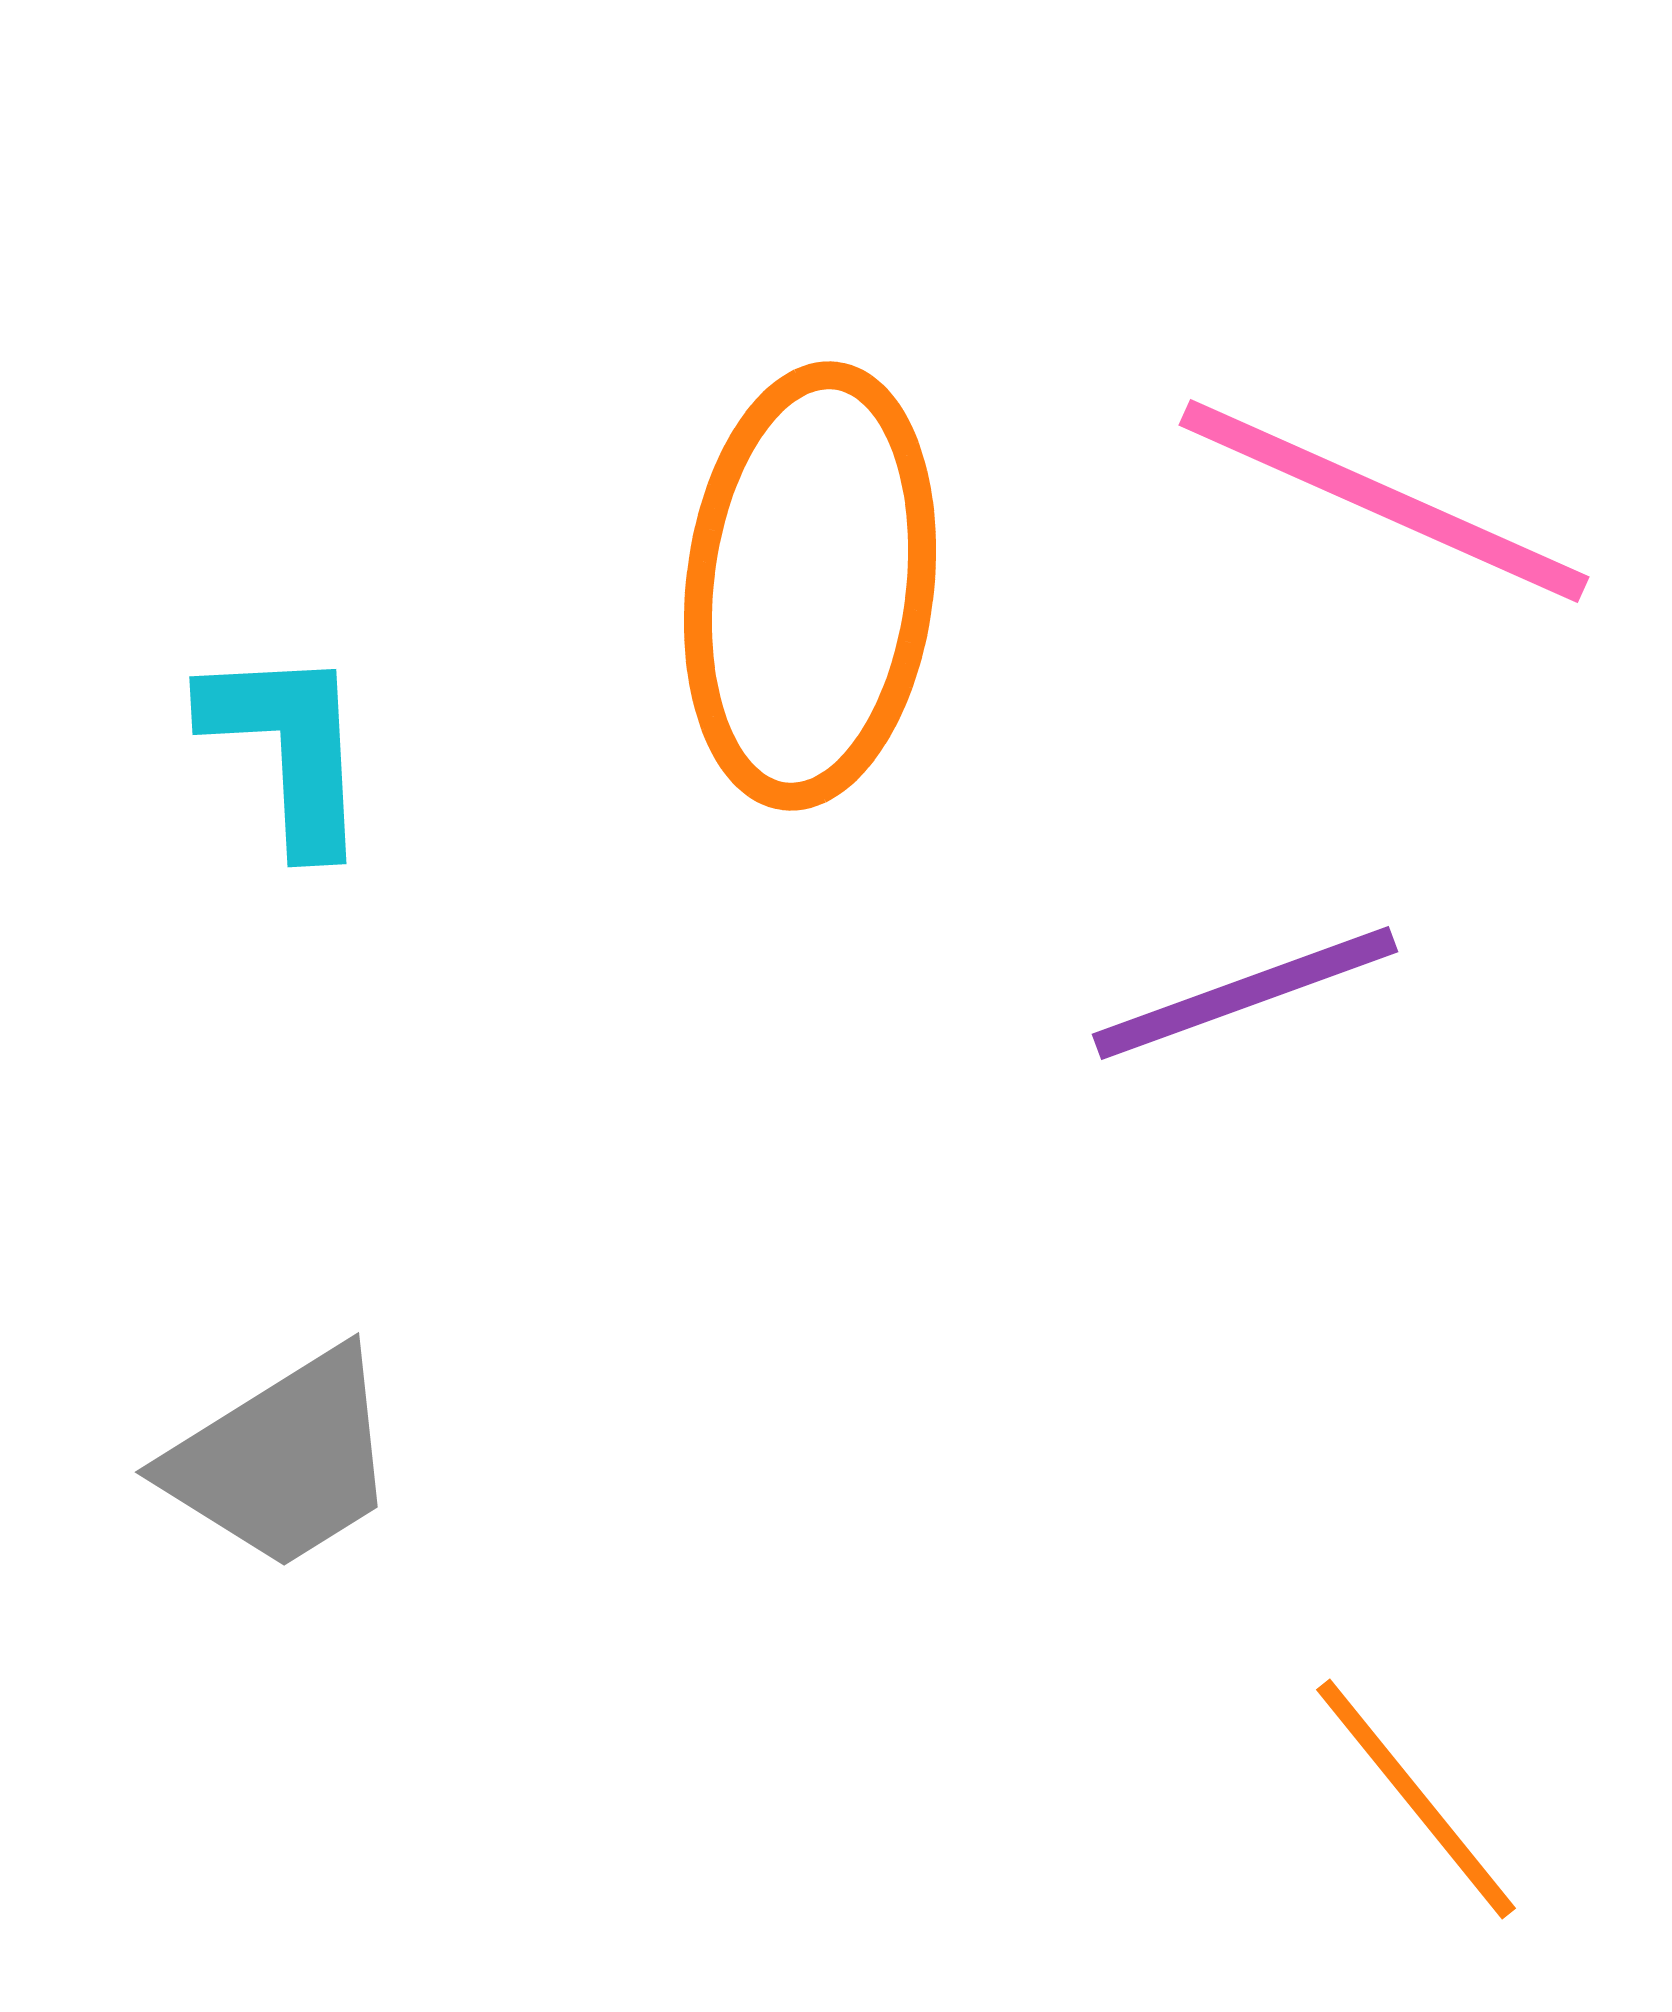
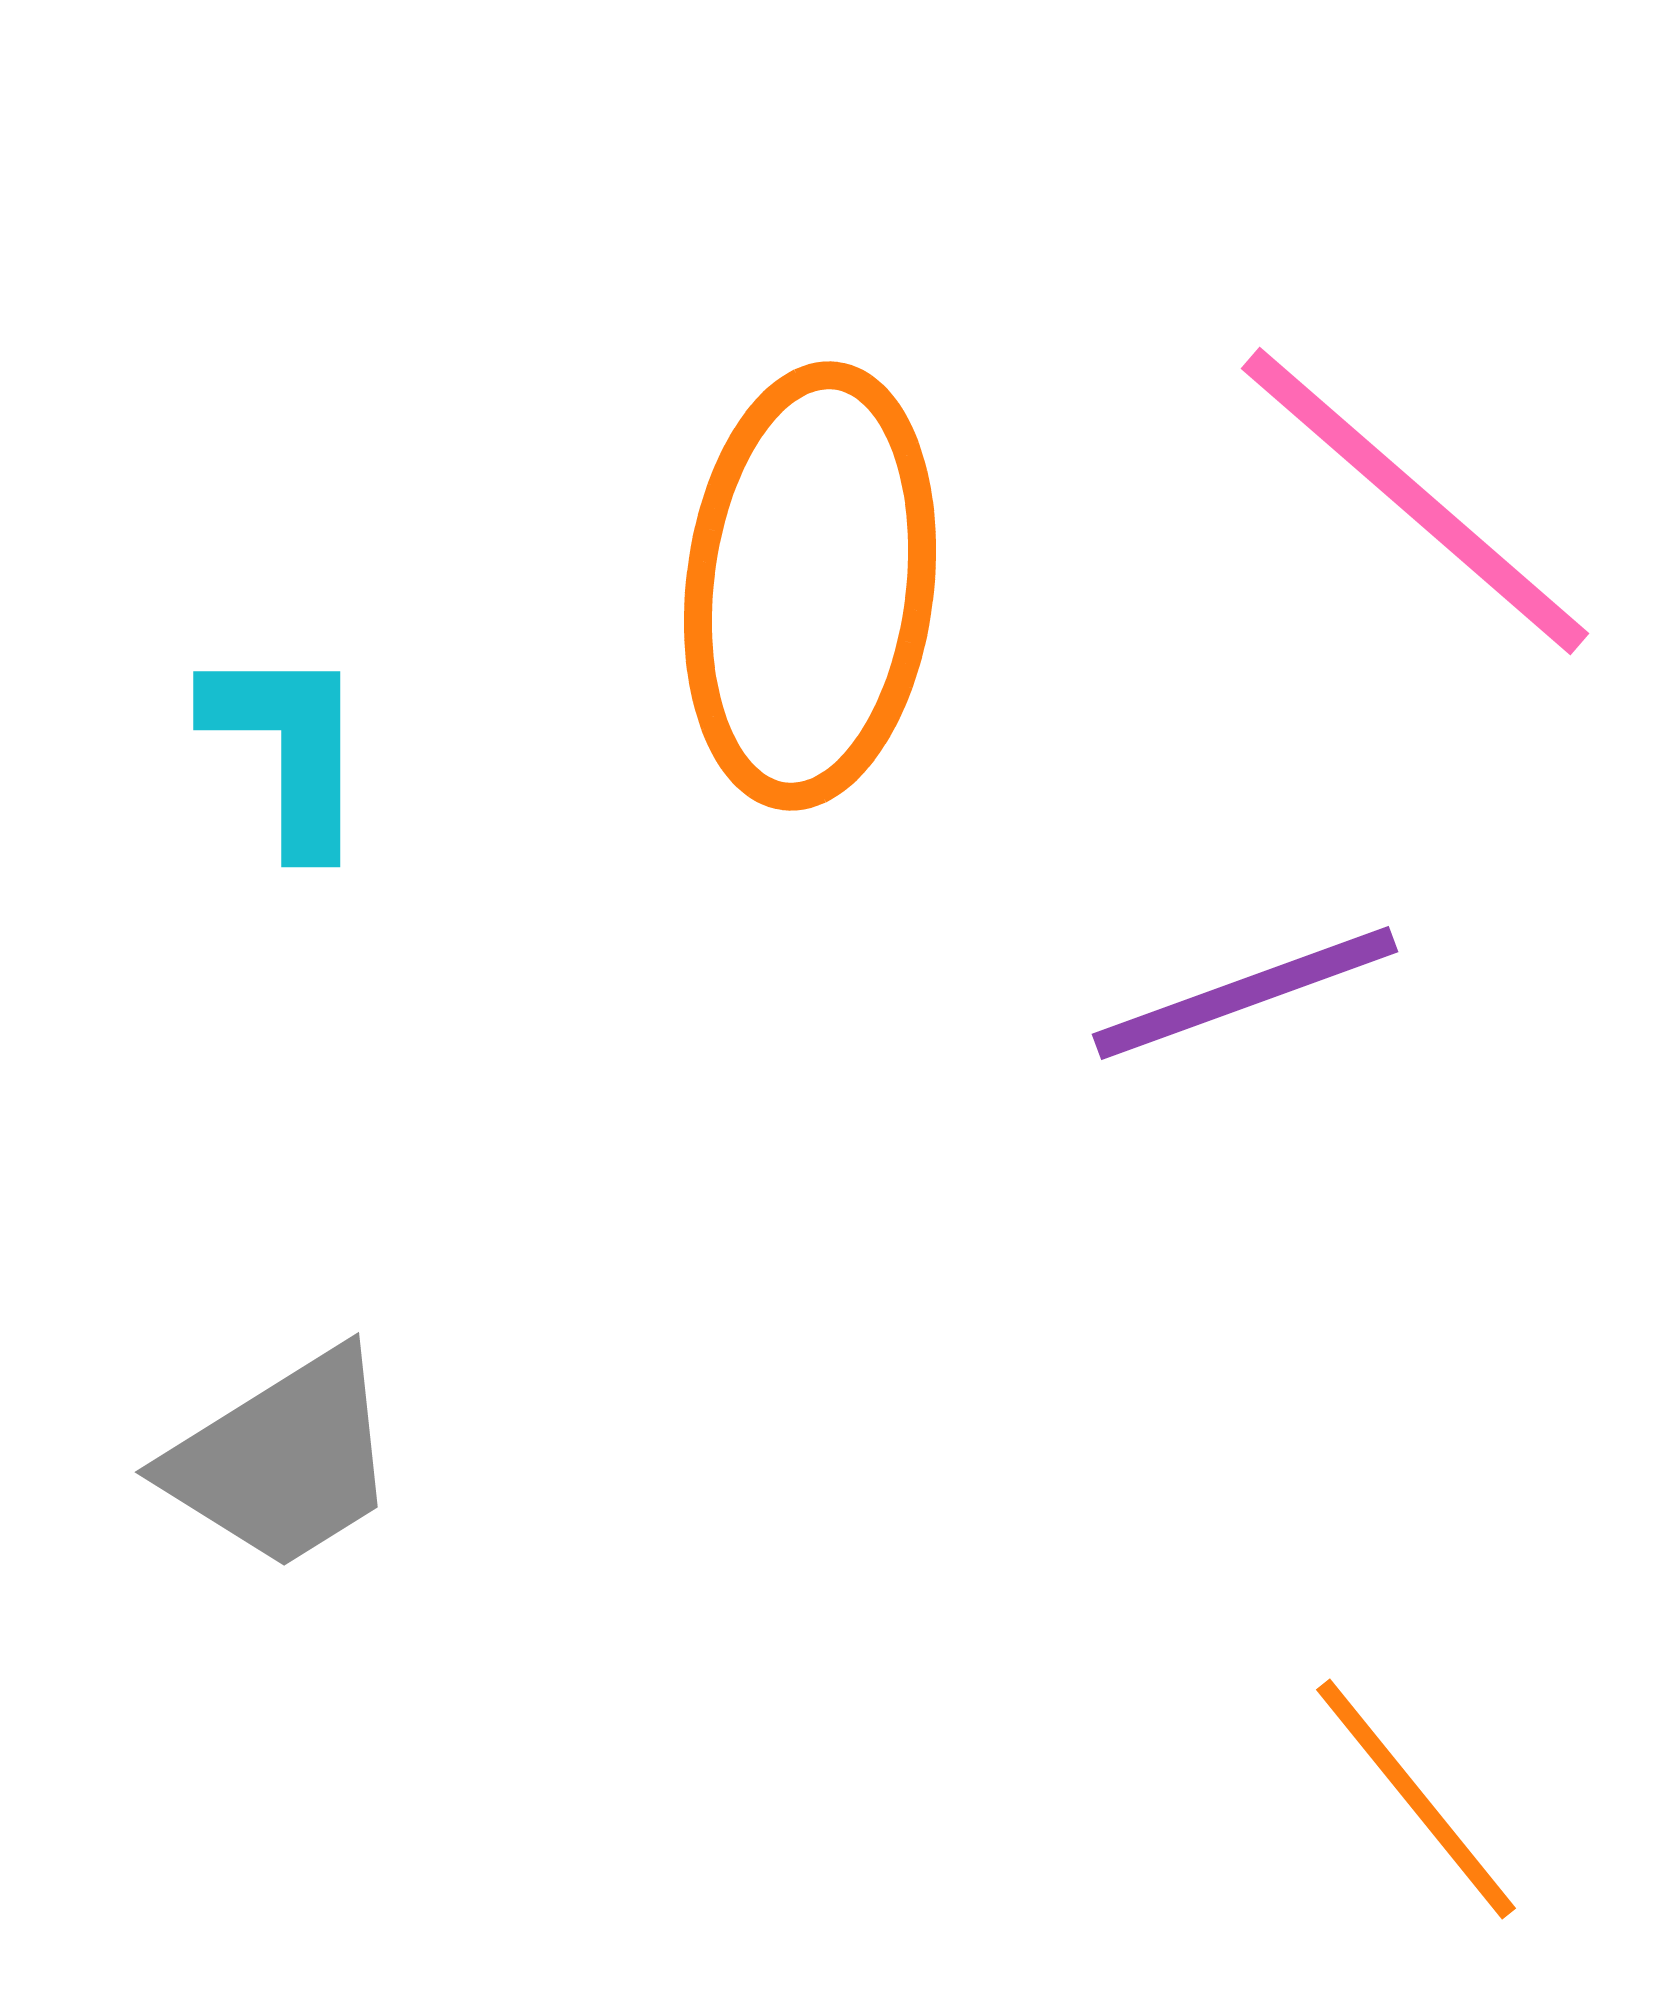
pink line: moved 31 px right; rotated 17 degrees clockwise
cyan L-shape: rotated 3 degrees clockwise
